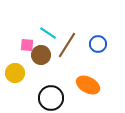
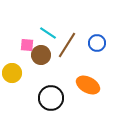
blue circle: moved 1 px left, 1 px up
yellow circle: moved 3 px left
